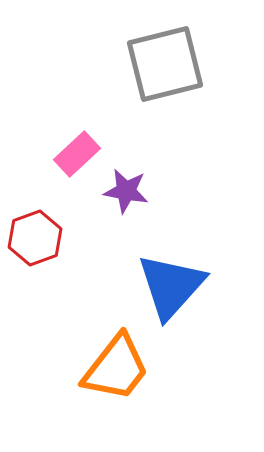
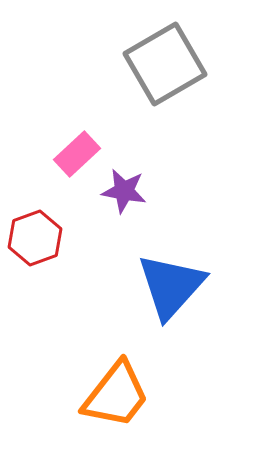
gray square: rotated 16 degrees counterclockwise
purple star: moved 2 px left
orange trapezoid: moved 27 px down
